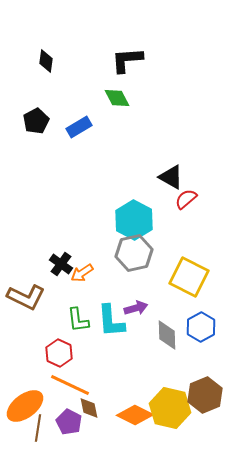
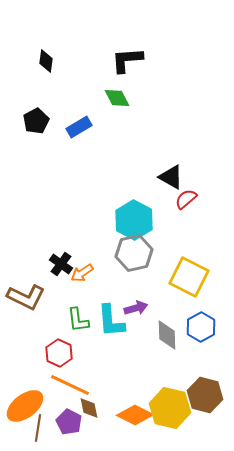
brown hexagon: rotated 24 degrees counterclockwise
